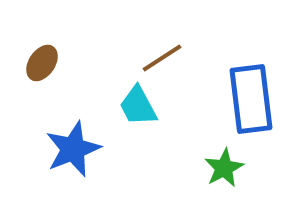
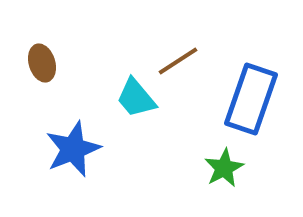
brown line: moved 16 px right, 3 px down
brown ellipse: rotated 51 degrees counterclockwise
blue rectangle: rotated 26 degrees clockwise
cyan trapezoid: moved 2 px left, 8 px up; rotated 12 degrees counterclockwise
